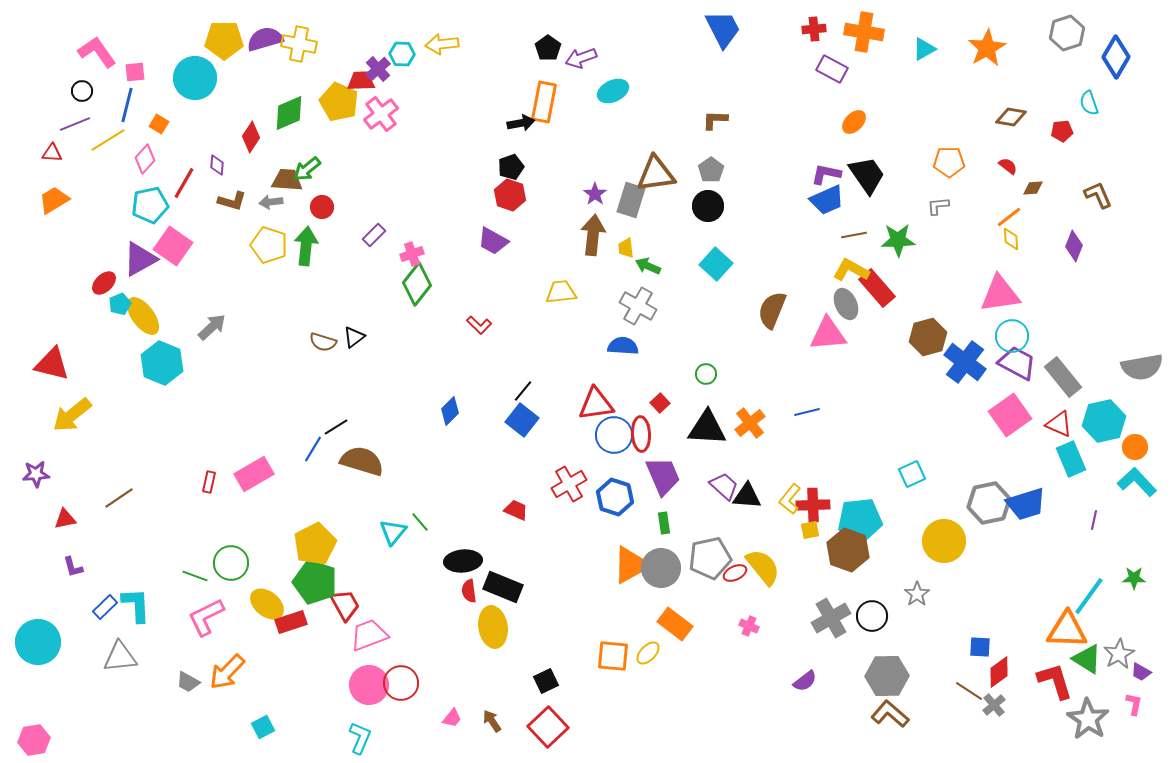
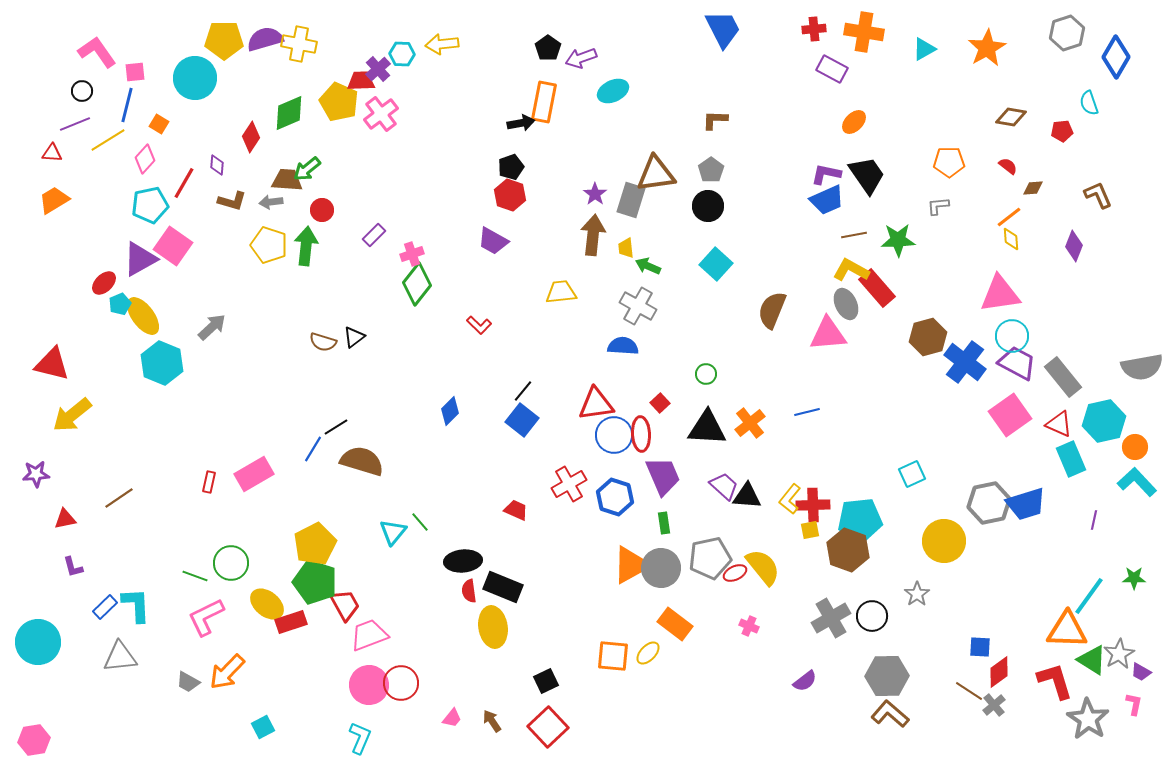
red circle at (322, 207): moved 3 px down
green triangle at (1087, 659): moved 5 px right, 1 px down
